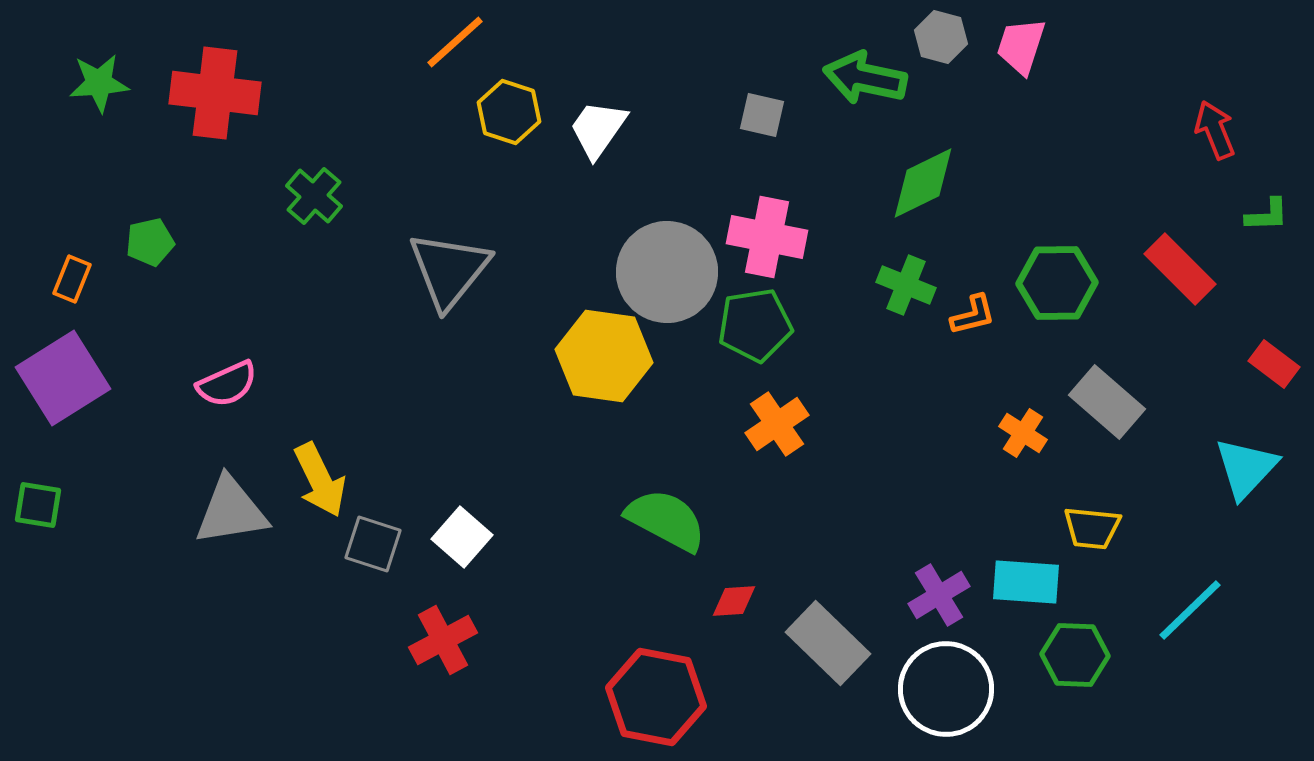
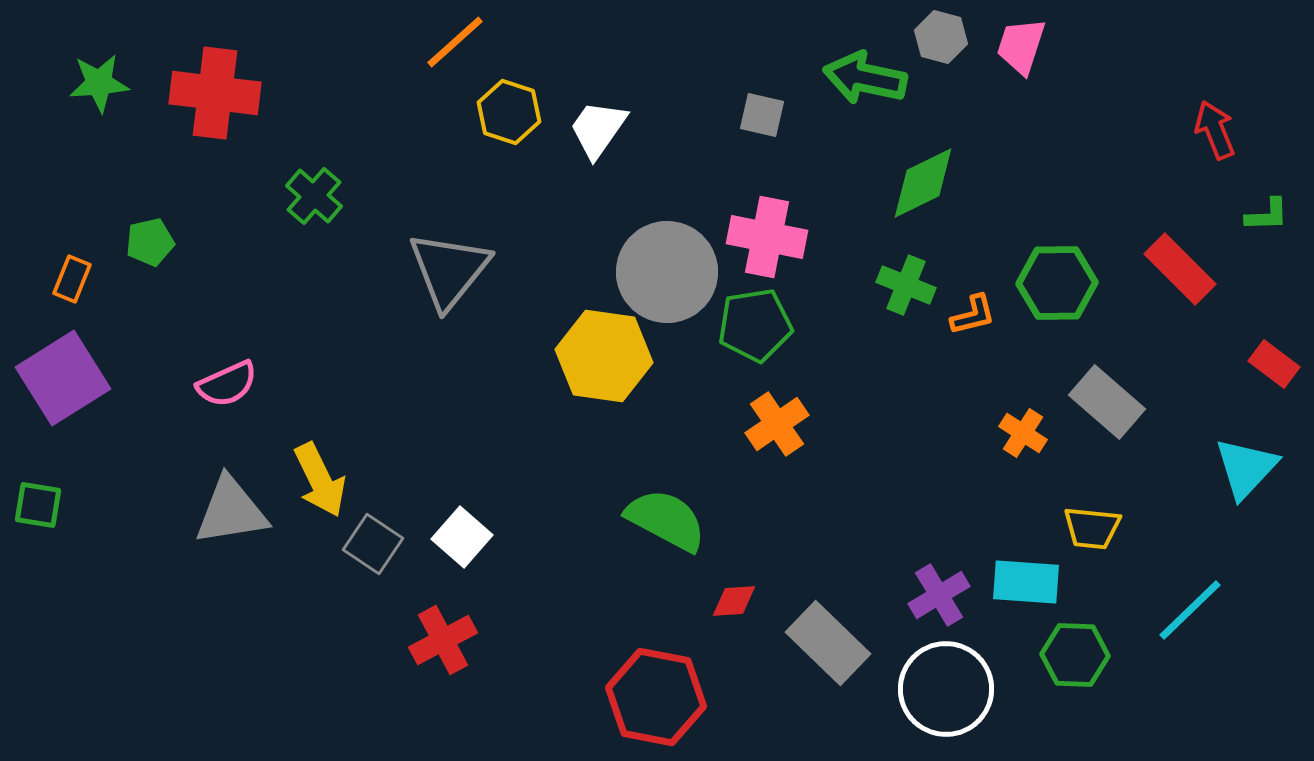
gray square at (373, 544): rotated 16 degrees clockwise
